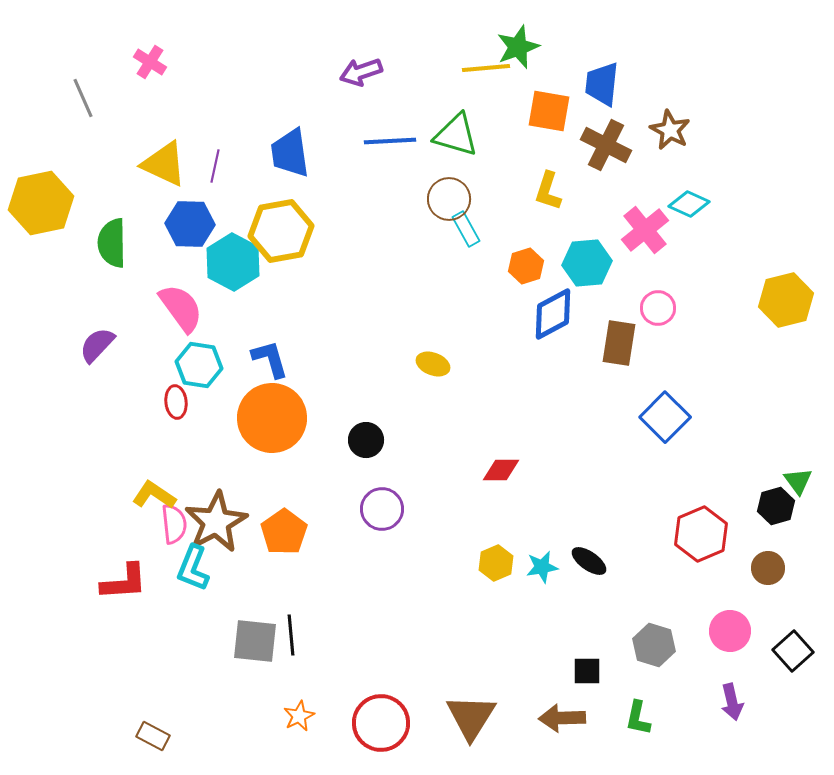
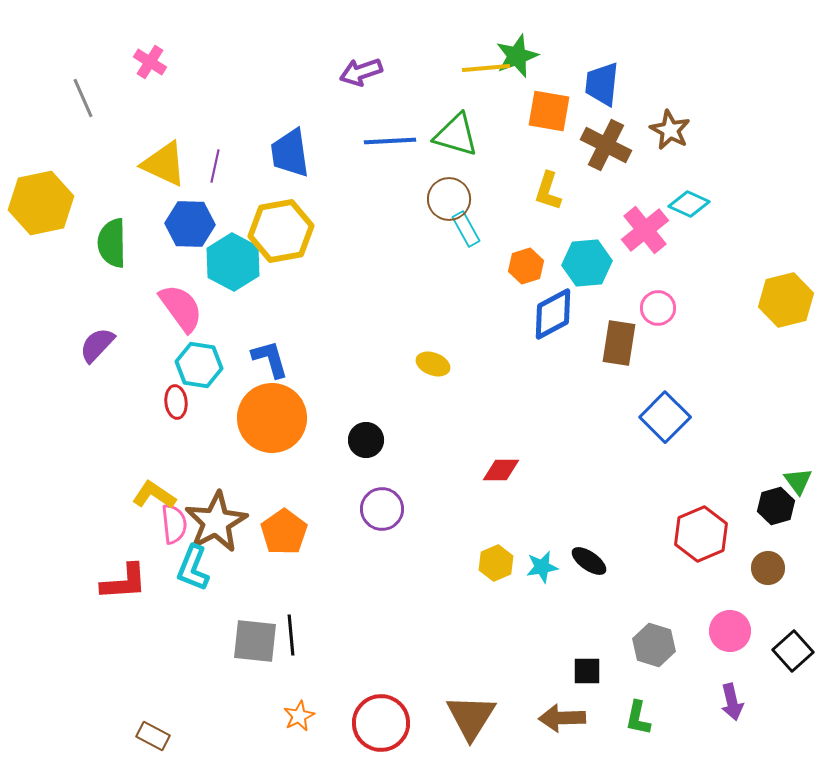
green star at (518, 47): moved 1 px left, 9 px down
